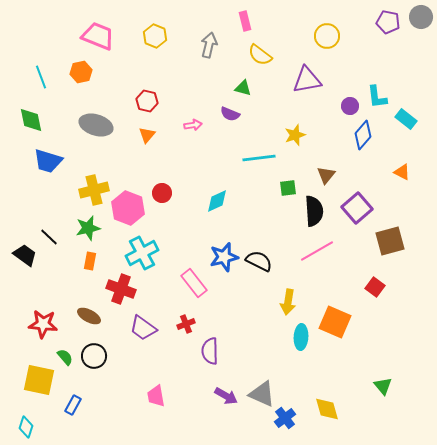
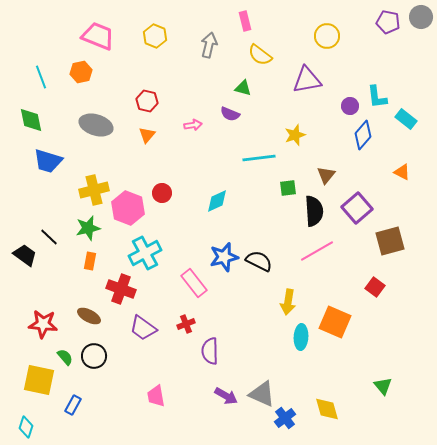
cyan cross at (142, 253): moved 3 px right
